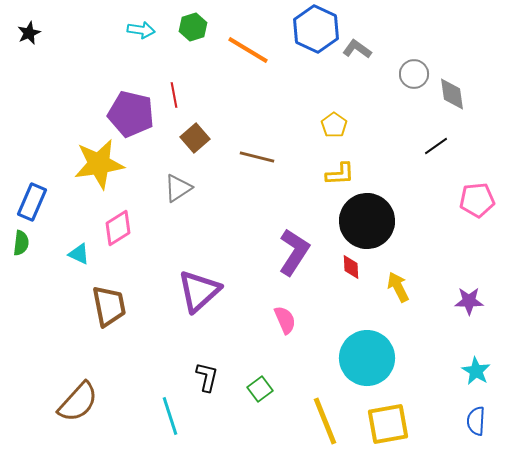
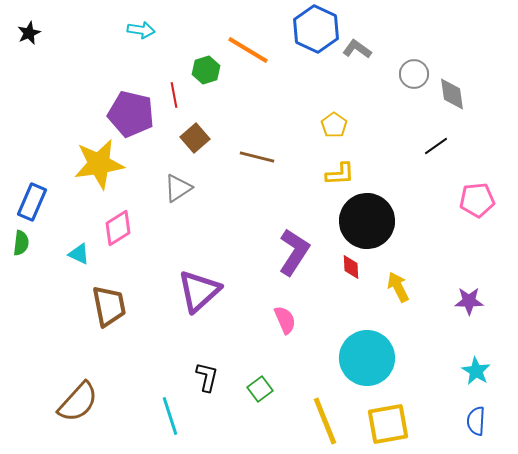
green hexagon: moved 13 px right, 43 px down
